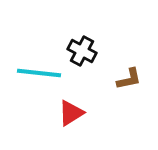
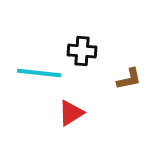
black cross: rotated 24 degrees counterclockwise
